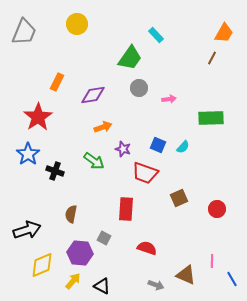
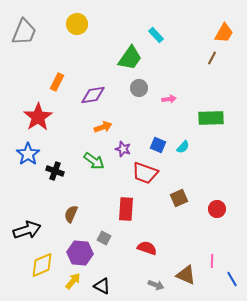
brown semicircle: rotated 12 degrees clockwise
